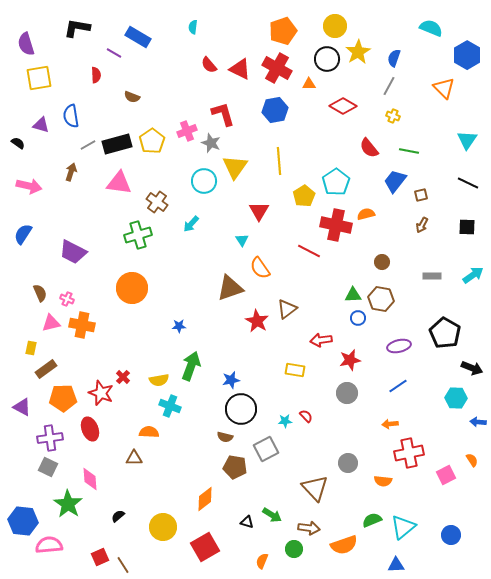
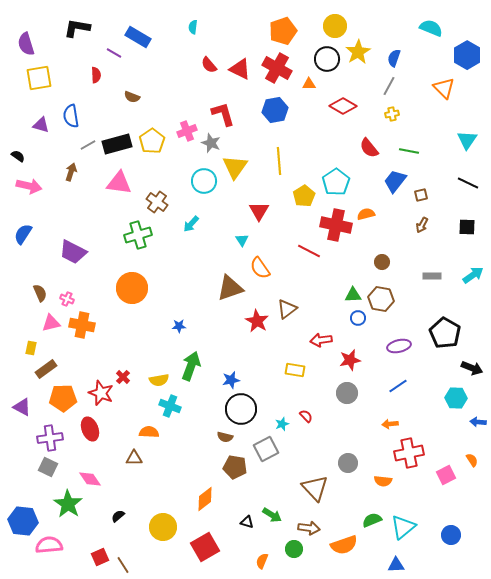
yellow cross at (393, 116): moved 1 px left, 2 px up; rotated 32 degrees counterclockwise
black semicircle at (18, 143): moved 13 px down
cyan star at (285, 421): moved 3 px left, 3 px down; rotated 16 degrees counterclockwise
pink diamond at (90, 479): rotated 30 degrees counterclockwise
